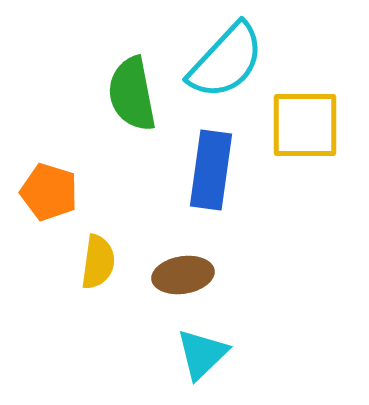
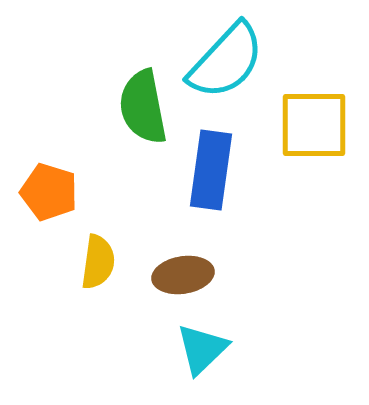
green semicircle: moved 11 px right, 13 px down
yellow square: moved 9 px right
cyan triangle: moved 5 px up
